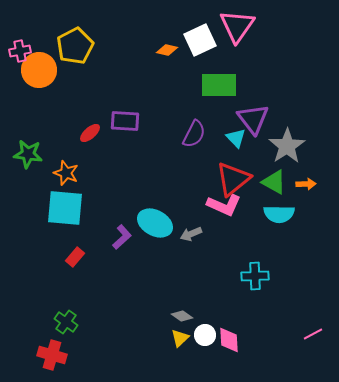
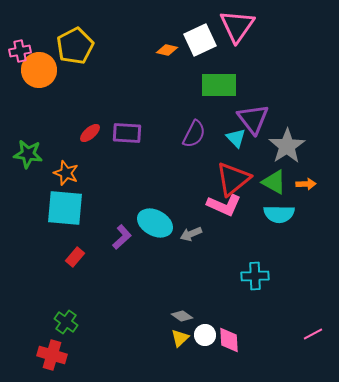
purple rectangle: moved 2 px right, 12 px down
